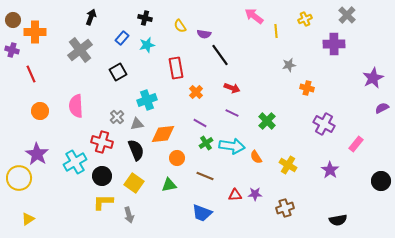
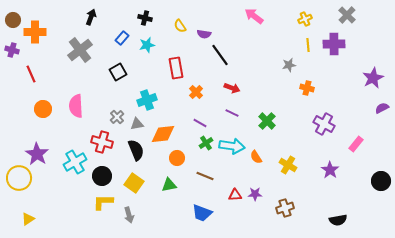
yellow line at (276, 31): moved 32 px right, 14 px down
orange circle at (40, 111): moved 3 px right, 2 px up
